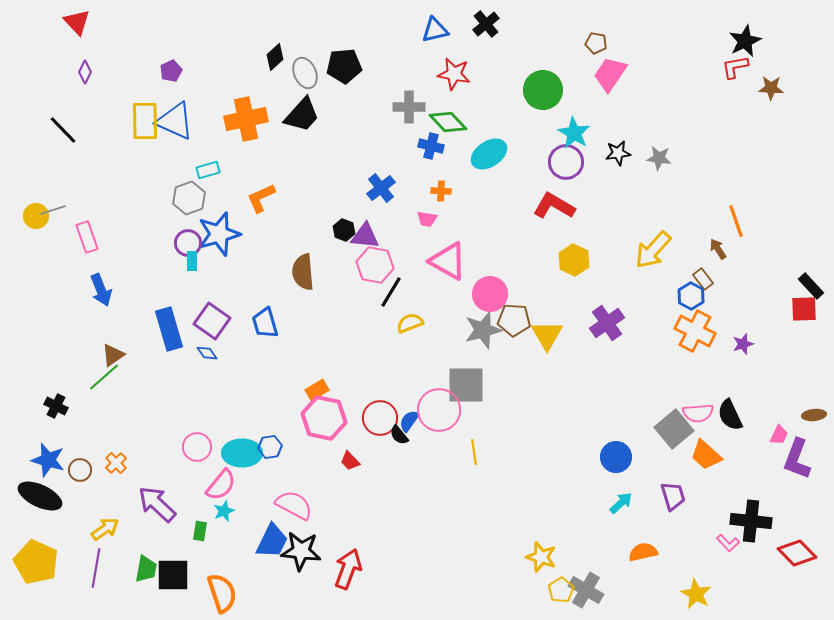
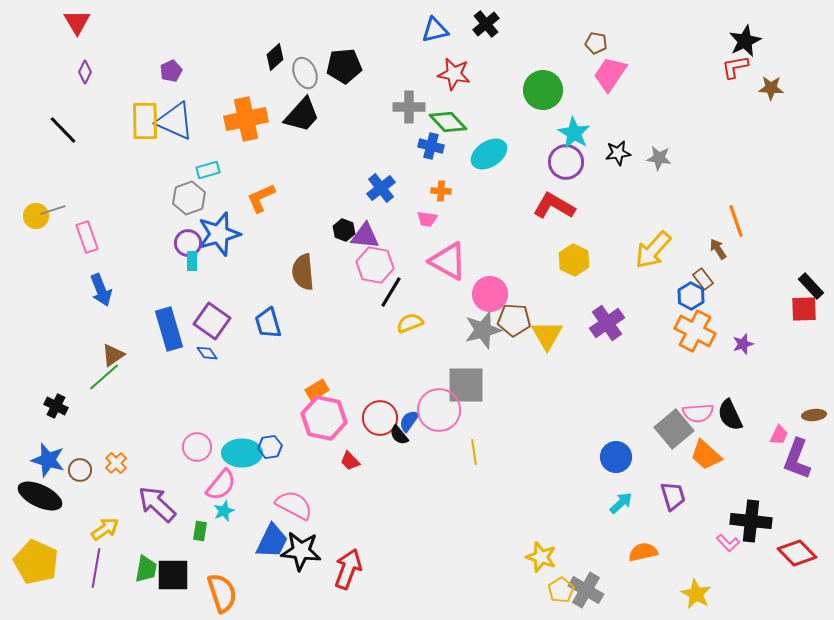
red triangle at (77, 22): rotated 12 degrees clockwise
blue trapezoid at (265, 323): moved 3 px right
